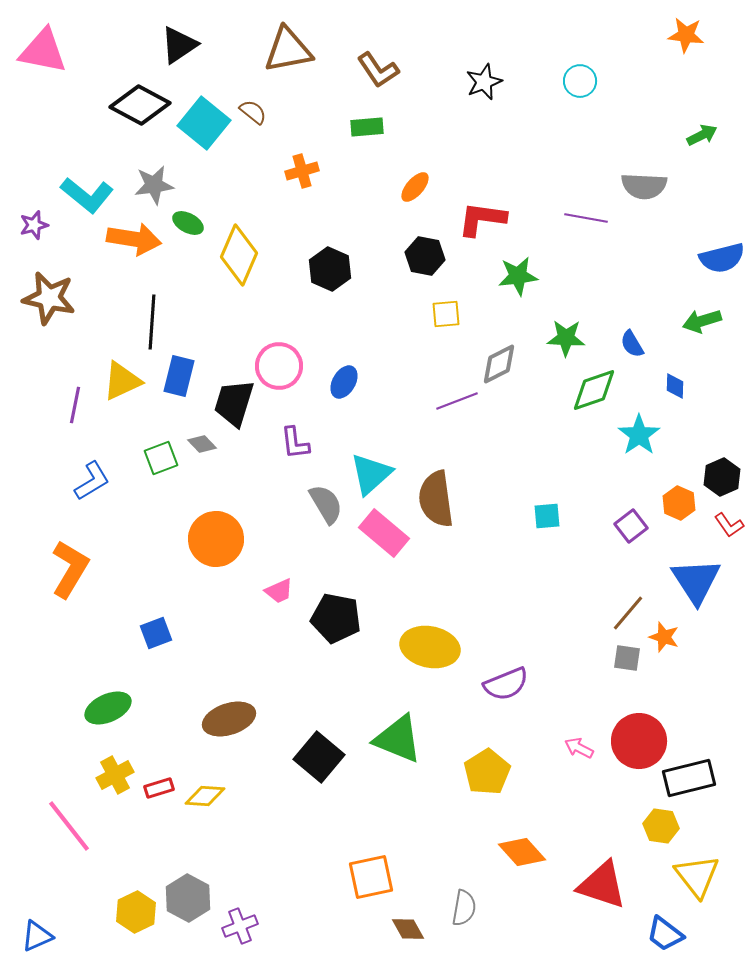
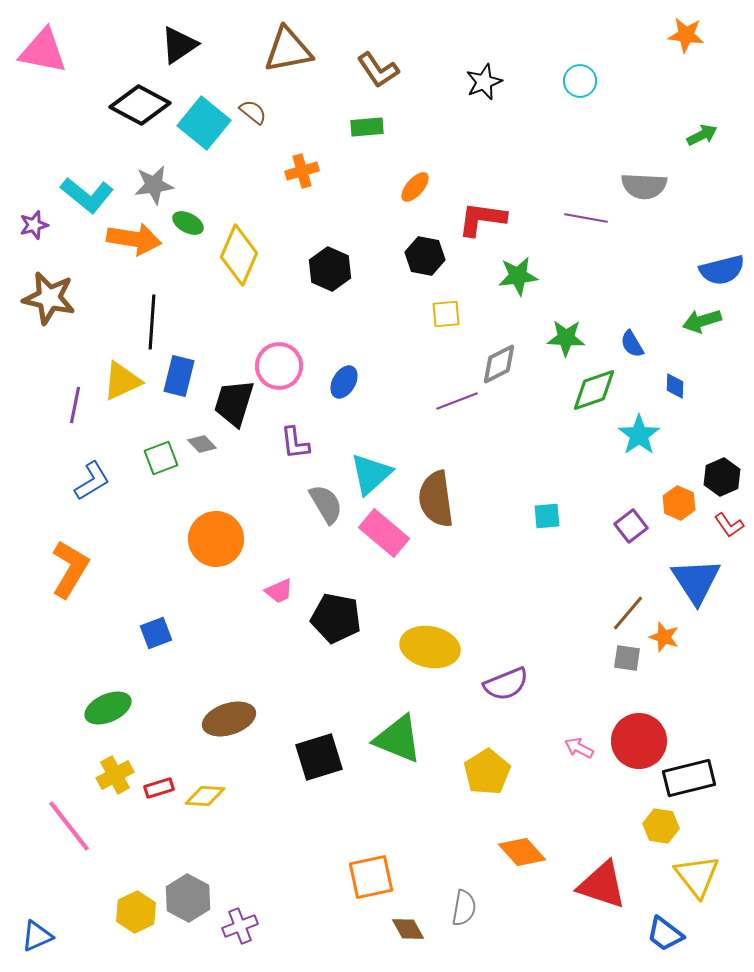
blue semicircle at (722, 258): moved 12 px down
black square at (319, 757): rotated 33 degrees clockwise
